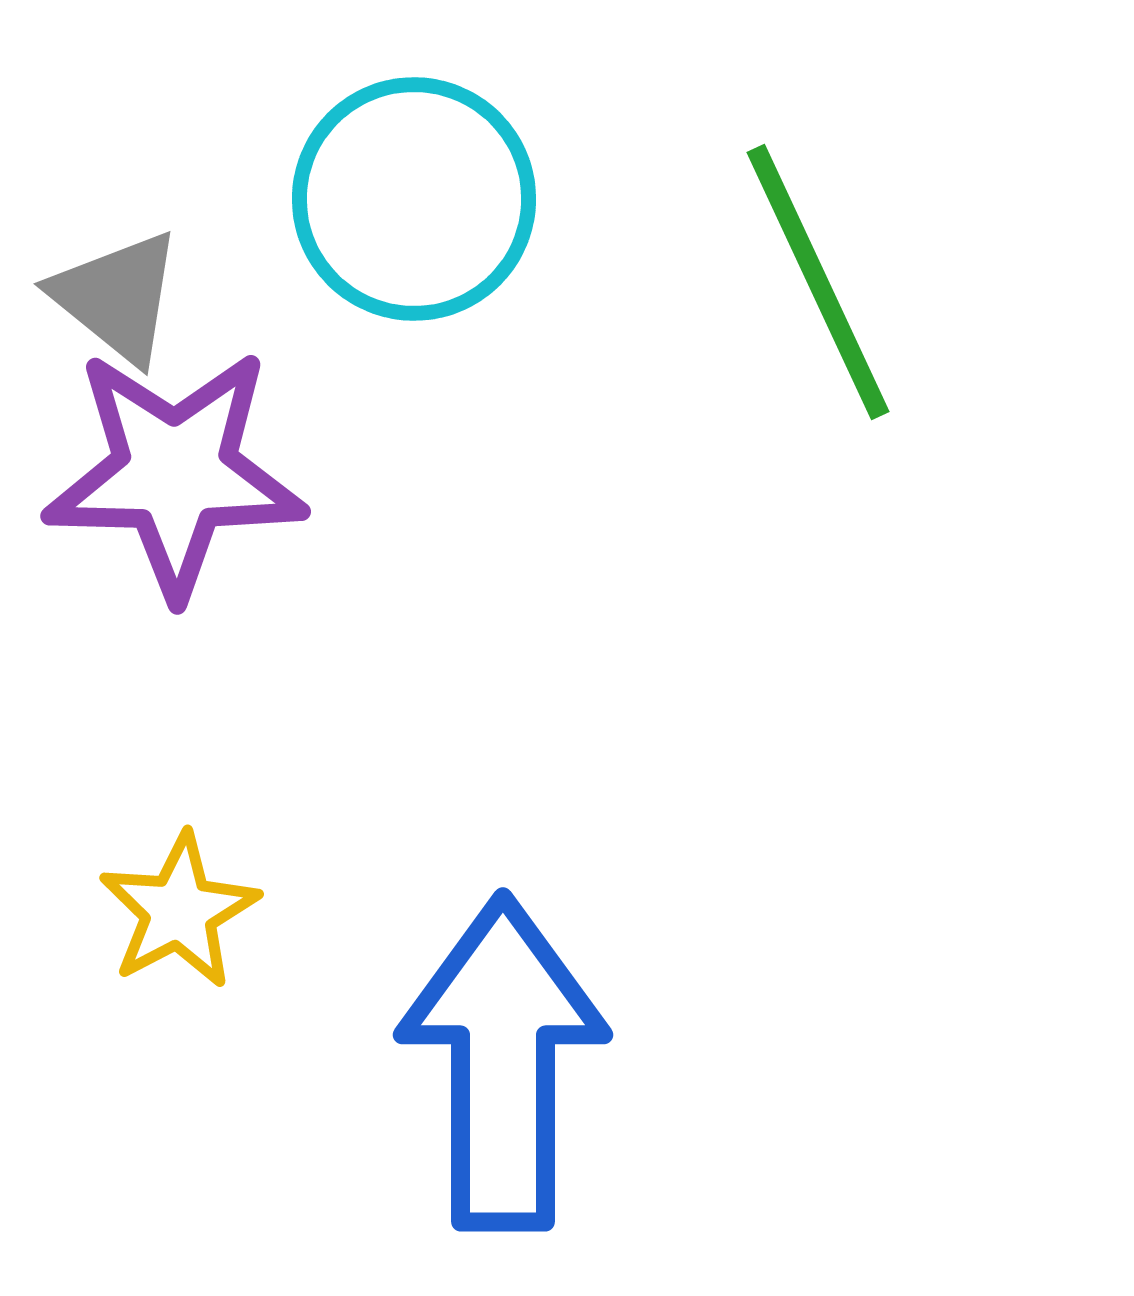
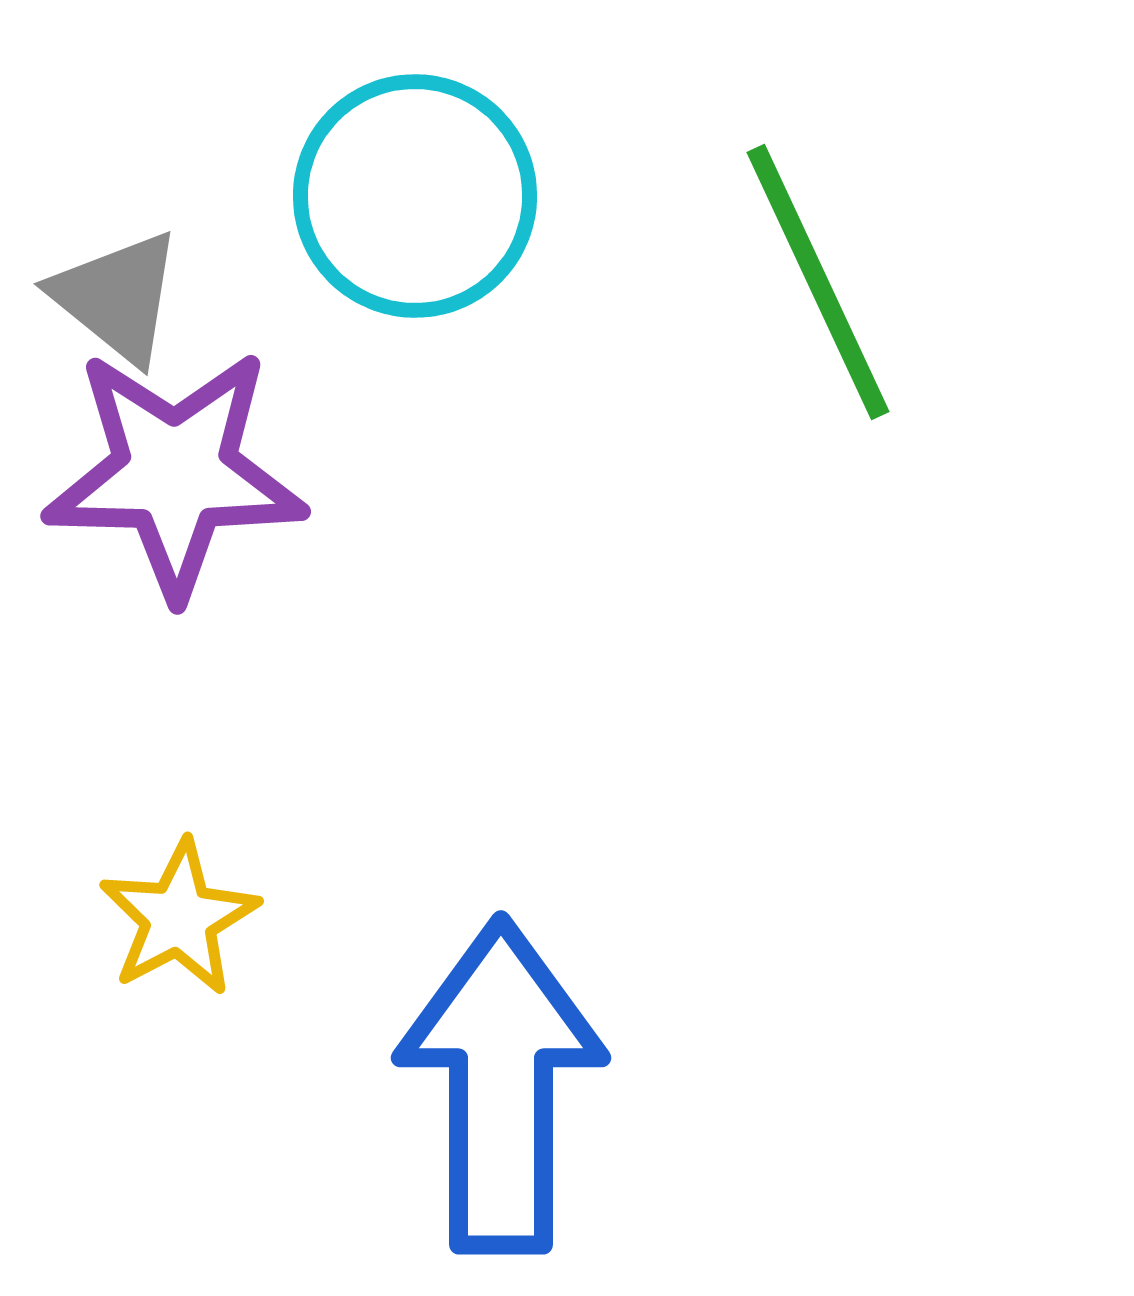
cyan circle: moved 1 px right, 3 px up
yellow star: moved 7 px down
blue arrow: moved 2 px left, 23 px down
